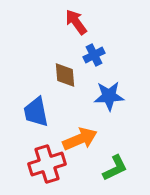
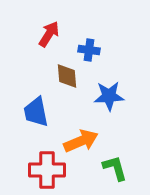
red arrow: moved 27 px left, 12 px down; rotated 68 degrees clockwise
blue cross: moved 5 px left, 5 px up; rotated 35 degrees clockwise
brown diamond: moved 2 px right, 1 px down
orange arrow: moved 1 px right, 2 px down
red cross: moved 6 px down; rotated 18 degrees clockwise
green L-shape: rotated 80 degrees counterclockwise
